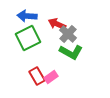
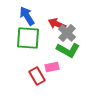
blue arrow: rotated 54 degrees clockwise
gray cross: moved 1 px left, 1 px up
green square: rotated 30 degrees clockwise
green L-shape: moved 3 px left, 2 px up
pink rectangle: moved 1 px right, 10 px up; rotated 24 degrees clockwise
